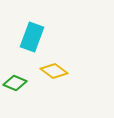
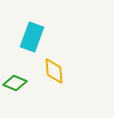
yellow diamond: rotated 48 degrees clockwise
